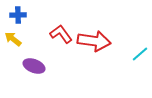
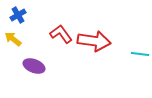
blue cross: rotated 28 degrees counterclockwise
cyan line: rotated 48 degrees clockwise
